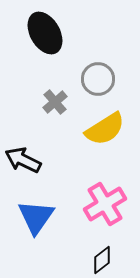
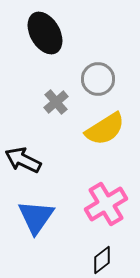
gray cross: moved 1 px right
pink cross: moved 1 px right
